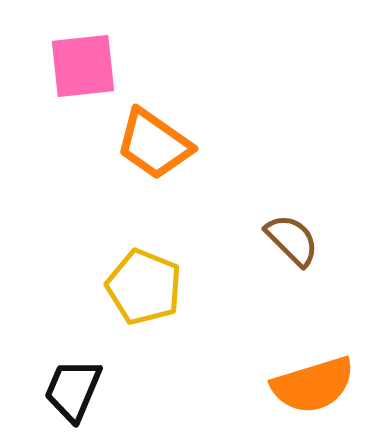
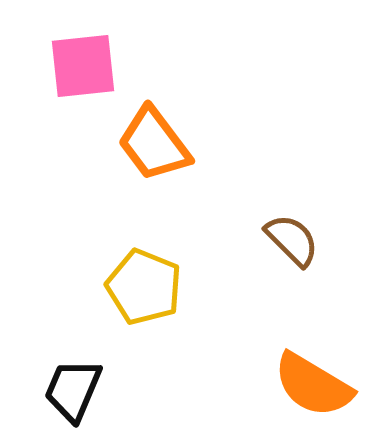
orange trapezoid: rotated 18 degrees clockwise
orange semicircle: rotated 48 degrees clockwise
